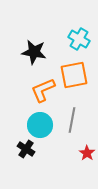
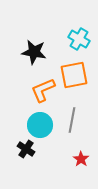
red star: moved 6 px left, 6 px down
